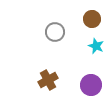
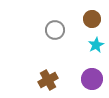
gray circle: moved 2 px up
cyan star: moved 1 px up; rotated 21 degrees clockwise
purple circle: moved 1 px right, 6 px up
